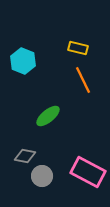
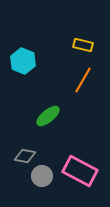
yellow rectangle: moved 5 px right, 3 px up
orange line: rotated 56 degrees clockwise
pink rectangle: moved 8 px left, 1 px up
